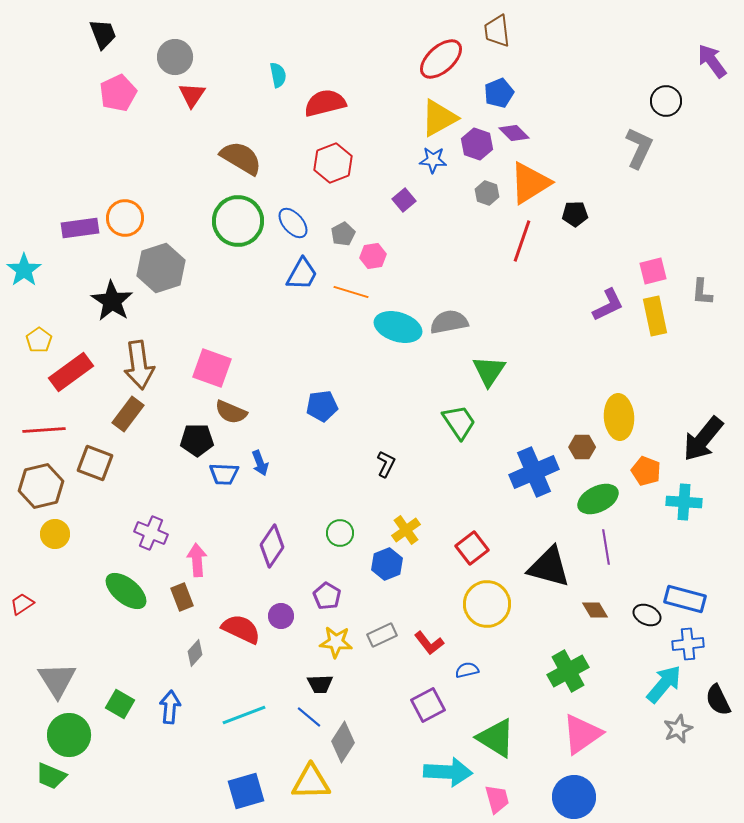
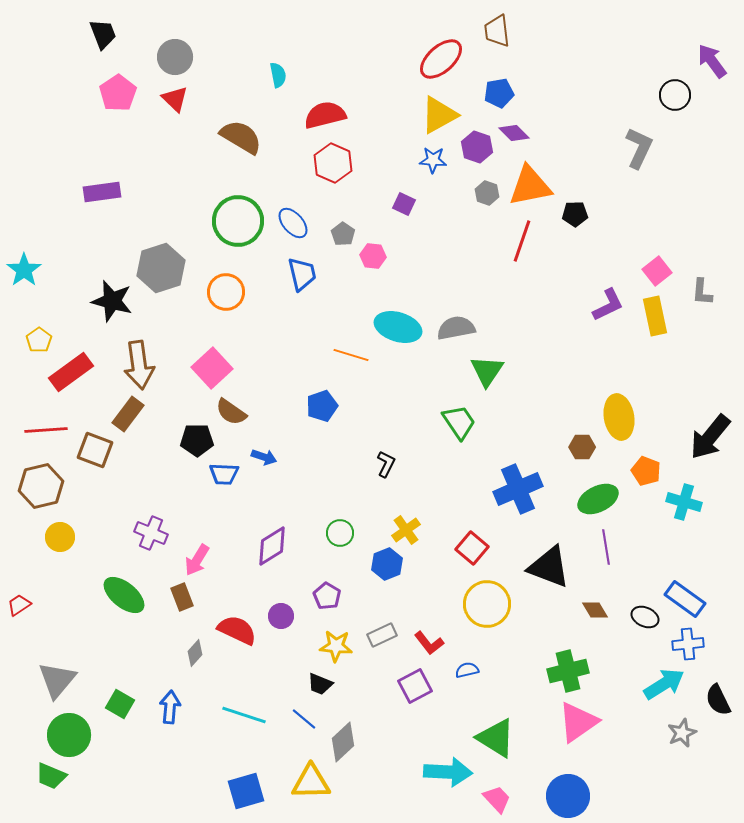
pink pentagon at (118, 93): rotated 9 degrees counterclockwise
blue pentagon at (499, 93): rotated 12 degrees clockwise
red triangle at (192, 95): moved 17 px left, 4 px down; rotated 20 degrees counterclockwise
black circle at (666, 101): moved 9 px right, 6 px up
red semicircle at (325, 103): moved 12 px down
yellow triangle at (439, 118): moved 3 px up
purple hexagon at (477, 144): moved 3 px down
brown semicircle at (241, 158): moved 21 px up
red hexagon at (333, 163): rotated 15 degrees counterclockwise
orange triangle at (530, 183): moved 3 px down; rotated 21 degrees clockwise
purple square at (404, 200): moved 4 px down; rotated 25 degrees counterclockwise
orange circle at (125, 218): moved 101 px right, 74 px down
purple rectangle at (80, 228): moved 22 px right, 36 px up
gray pentagon at (343, 234): rotated 10 degrees counterclockwise
pink hexagon at (373, 256): rotated 15 degrees clockwise
pink square at (653, 271): moved 4 px right; rotated 24 degrees counterclockwise
blue trapezoid at (302, 274): rotated 42 degrees counterclockwise
orange line at (351, 292): moved 63 px down
black star at (112, 301): rotated 18 degrees counterclockwise
gray semicircle at (449, 322): moved 7 px right, 6 px down
pink square at (212, 368): rotated 27 degrees clockwise
green triangle at (489, 371): moved 2 px left
blue pentagon at (322, 406): rotated 12 degrees counterclockwise
brown semicircle at (231, 412): rotated 12 degrees clockwise
yellow ellipse at (619, 417): rotated 6 degrees counterclockwise
red line at (44, 430): moved 2 px right
black arrow at (703, 439): moved 7 px right, 2 px up
brown square at (95, 463): moved 13 px up
blue arrow at (260, 463): moved 4 px right, 6 px up; rotated 50 degrees counterclockwise
blue cross at (534, 472): moved 16 px left, 17 px down
cyan cross at (684, 502): rotated 12 degrees clockwise
yellow circle at (55, 534): moved 5 px right, 3 px down
purple diamond at (272, 546): rotated 24 degrees clockwise
red square at (472, 548): rotated 12 degrees counterclockwise
pink arrow at (197, 560): rotated 144 degrees counterclockwise
black triangle at (549, 567): rotated 6 degrees clockwise
green ellipse at (126, 591): moved 2 px left, 4 px down
blue rectangle at (685, 599): rotated 21 degrees clockwise
red trapezoid at (22, 604): moved 3 px left, 1 px down
black ellipse at (647, 615): moved 2 px left, 2 px down
red semicircle at (241, 629): moved 4 px left, 1 px down
yellow star at (336, 642): moved 4 px down
green cross at (568, 671): rotated 15 degrees clockwise
gray triangle at (57, 680): rotated 12 degrees clockwise
black trapezoid at (320, 684): rotated 24 degrees clockwise
cyan arrow at (664, 684): rotated 18 degrees clockwise
purple square at (428, 705): moved 13 px left, 19 px up
cyan line at (244, 715): rotated 39 degrees clockwise
blue line at (309, 717): moved 5 px left, 2 px down
gray star at (678, 729): moved 4 px right, 4 px down
pink triangle at (582, 734): moved 4 px left, 12 px up
gray diamond at (343, 742): rotated 15 degrees clockwise
blue circle at (574, 797): moved 6 px left, 1 px up
pink trapezoid at (497, 799): rotated 28 degrees counterclockwise
